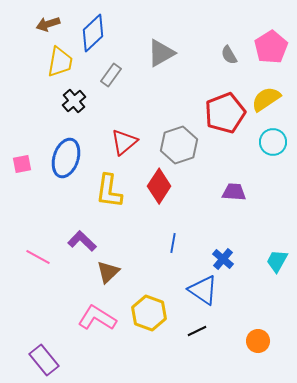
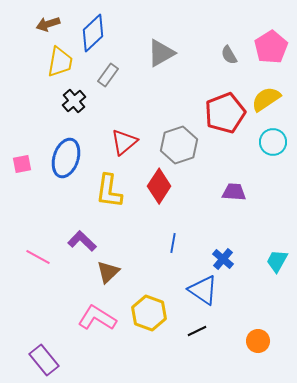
gray rectangle: moved 3 px left
